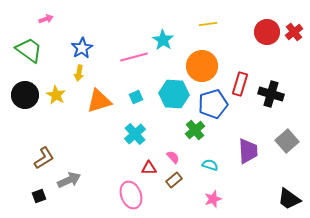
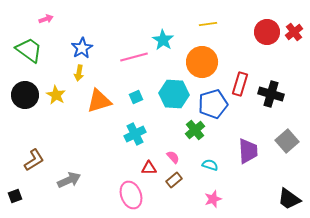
orange circle: moved 4 px up
cyan cross: rotated 15 degrees clockwise
brown L-shape: moved 10 px left, 2 px down
black square: moved 24 px left
